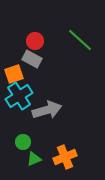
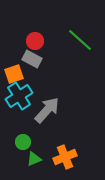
gray arrow: rotated 32 degrees counterclockwise
